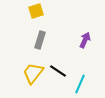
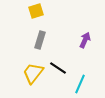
black line: moved 3 px up
